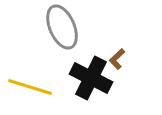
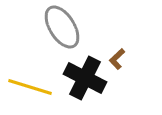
gray ellipse: rotated 9 degrees counterclockwise
black cross: moved 6 px left
